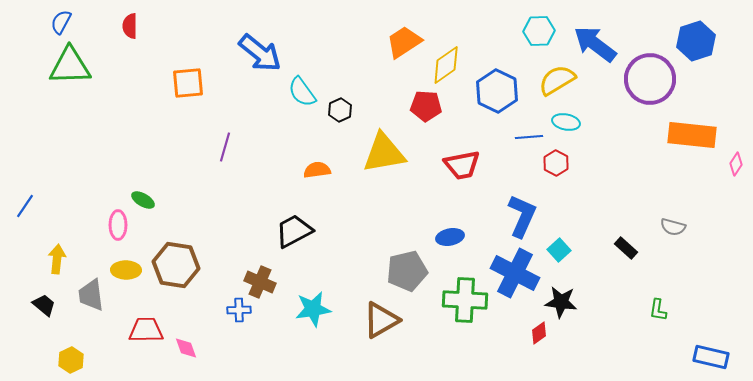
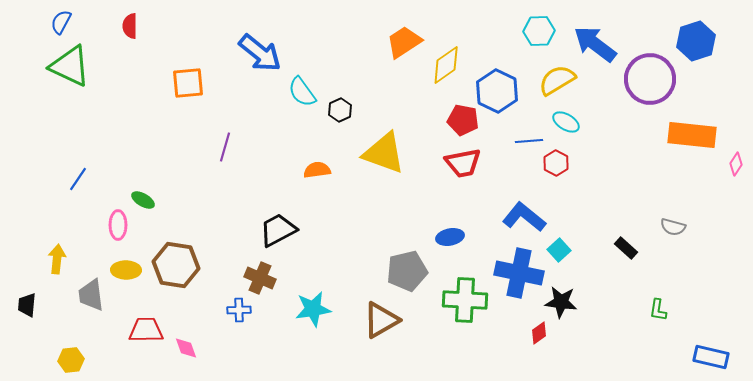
green triangle at (70, 66): rotated 27 degrees clockwise
red pentagon at (426, 106): moved 37 px right, 14 px down; rotated 8 degrees clockwise
cyan ellipse at (566, 122): rotated 20 degrees clockwise
blue line at (529, 137): moved 4 px down
yellow triangle at (384, 153): rotated 30 degrees clockwise
red trapezoid at (462, 165): moved 1 px right, 2 px up
blue line at (25, 206): moved 53 px right, 27 px up
blue L-shape at (522, 216): moved 2 px right, 1 px down; rotated 75 degrees counterclockwise
black trapezoid at (294, 231): moved 16 px left, 1 px up
blue cross at (515, 273): moved 4 px right; rotated 15 degrees counterclockwise
brown cross at (260, 282): moved 4 px up
black trapezoid at (44, 305): moved 17 px left; rotated 125 degrees counterclockwise
yellow hexagon at (71, 360): rotated 20 degrees clockwise
